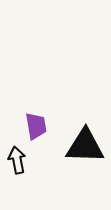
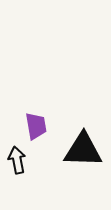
black triangle: moved 2 px left, 4 px down
